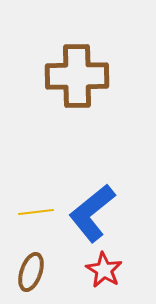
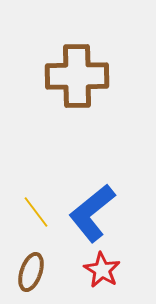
yellow line: rotated 60 degrees clockwise
red star: moved 2 px left
